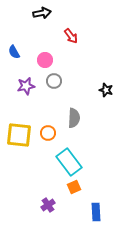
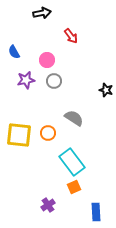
pink circle: moved 2 px right
purple star: moved 6 px up
gray semicircle: rotated 60 degrees counterclockwise
cyan rectangle: moved 3 px right
